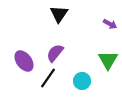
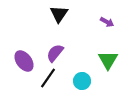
purple arrow: moved 3 px left, 2 px up
